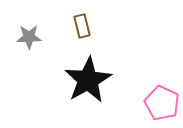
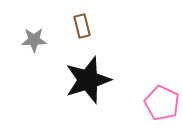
gray star: moved 5 px right, 3 px down
black star: rotated 12 degrees clockwise
